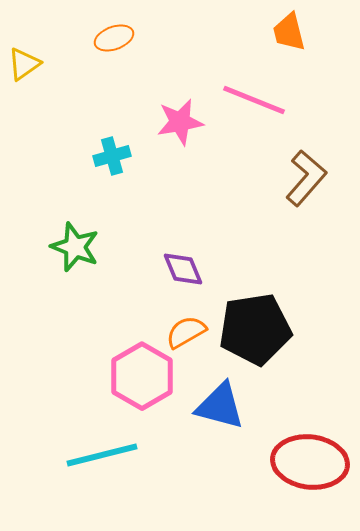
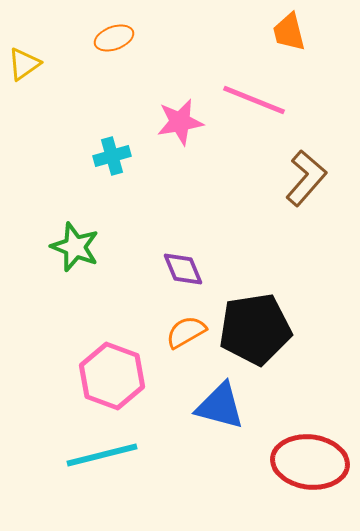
pink hexagon: moved 30 px left; rotated 10 degrees counterclockwise
